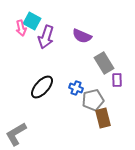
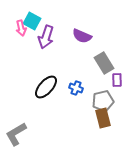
black ellipse: moved 4 px right
gray pentagon: moved 10 px right, 1 px down
